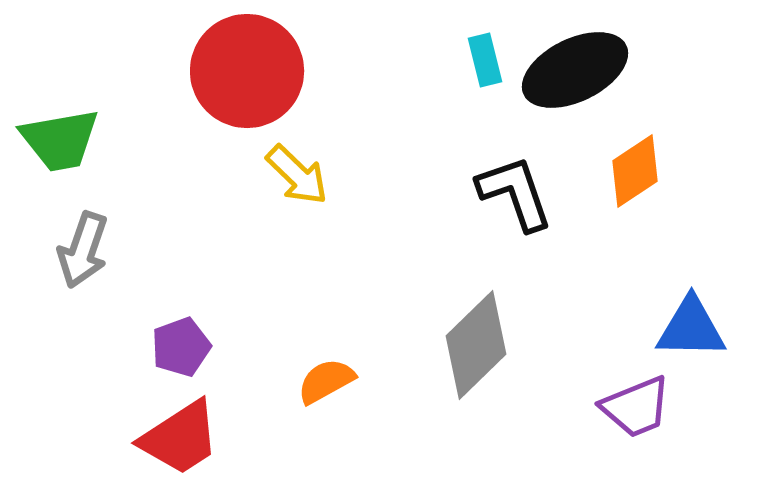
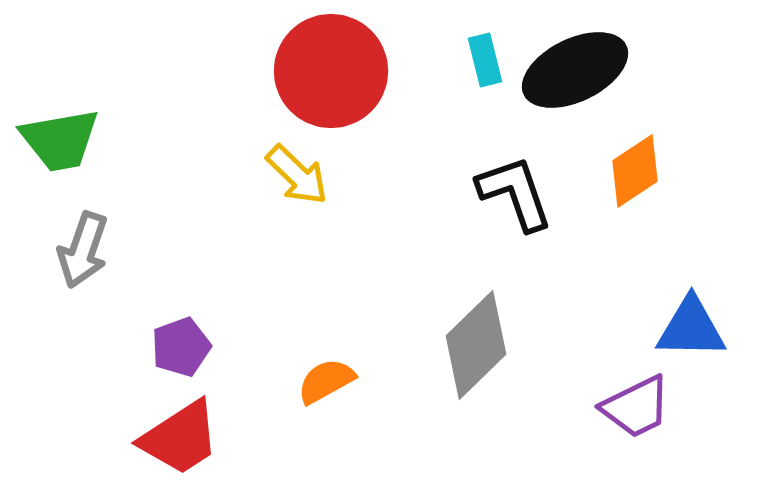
red circle: moved 84 px right
purple trapezoid: rotated 4 degrees counterclockwise
